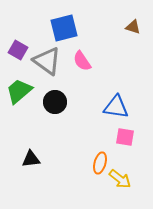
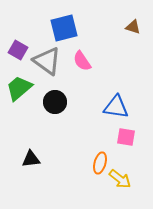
green trapezoid: moved 3 px up
pink square: moved 1 px right
